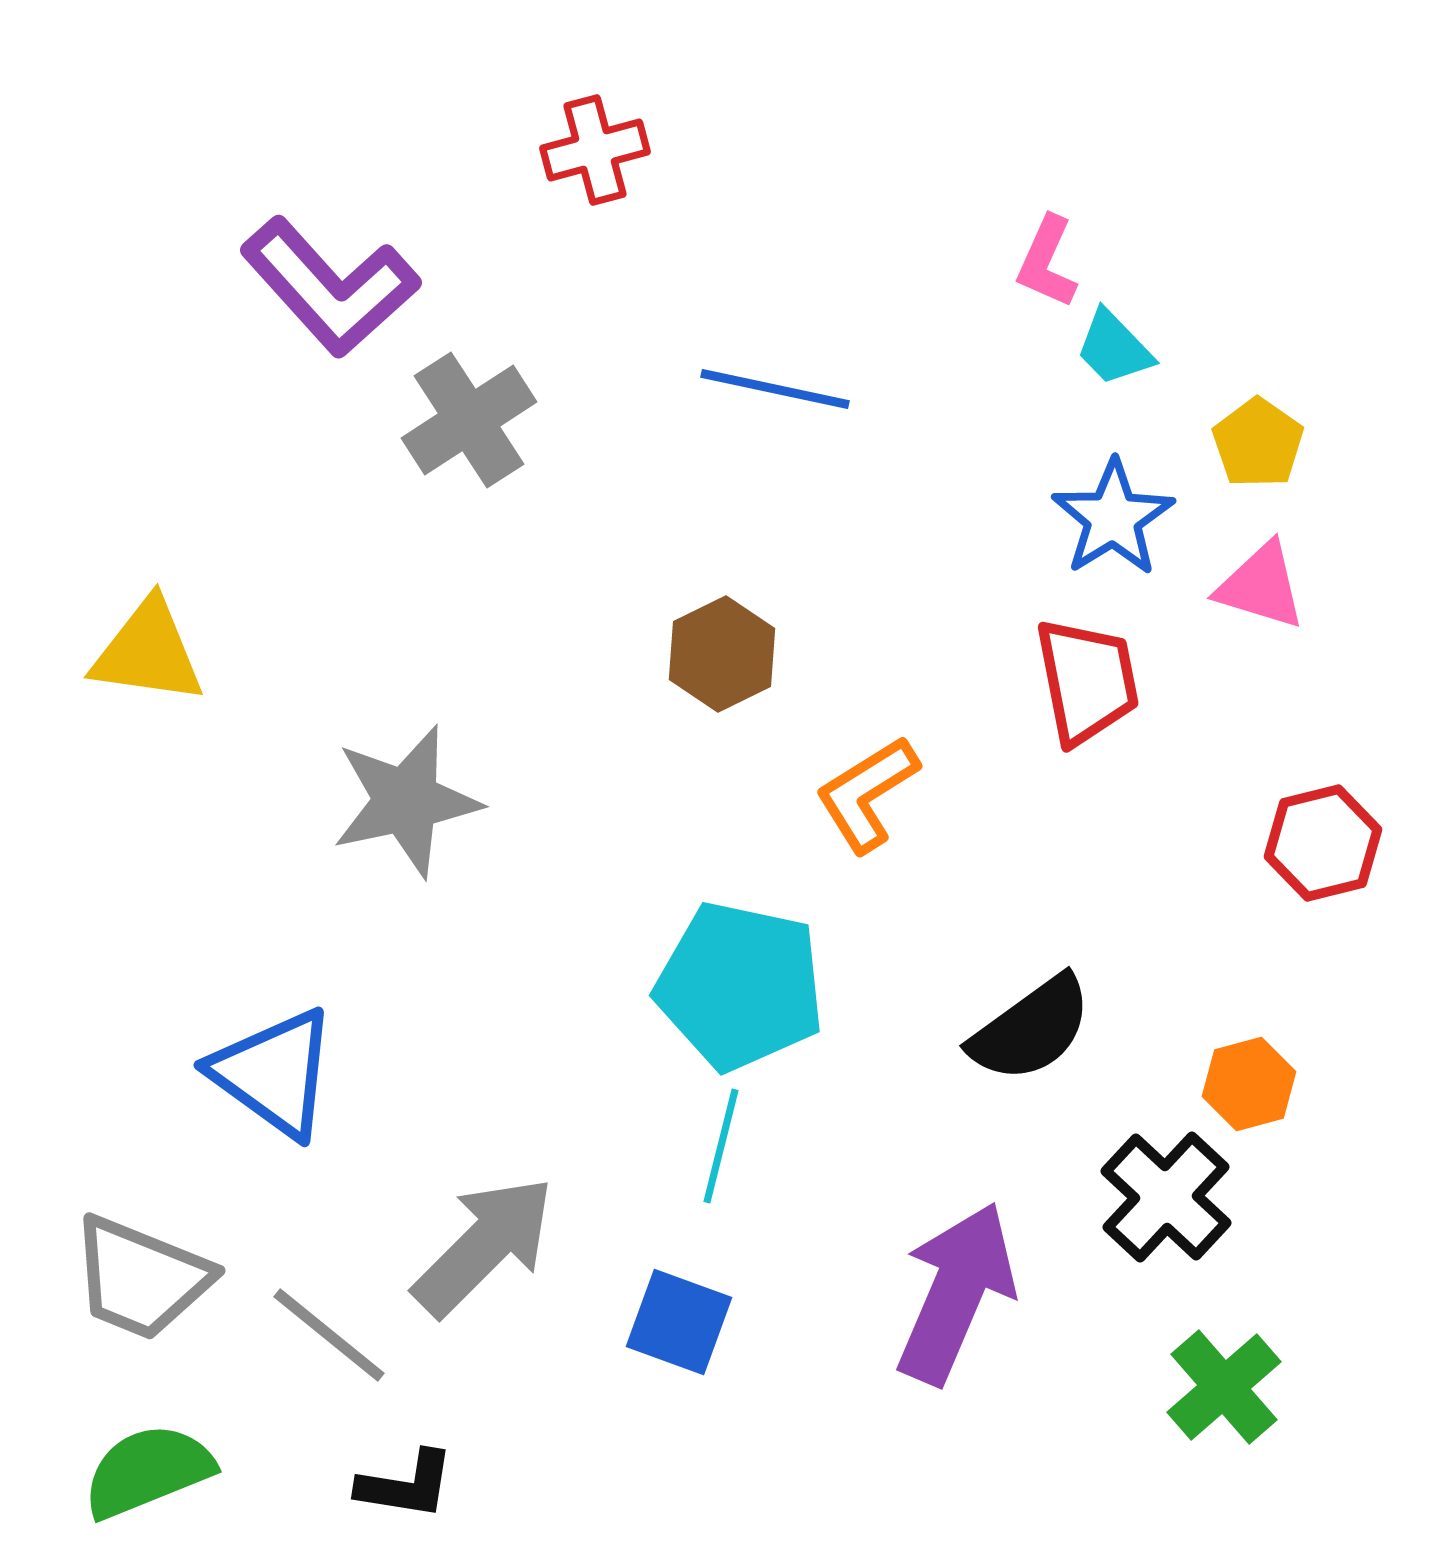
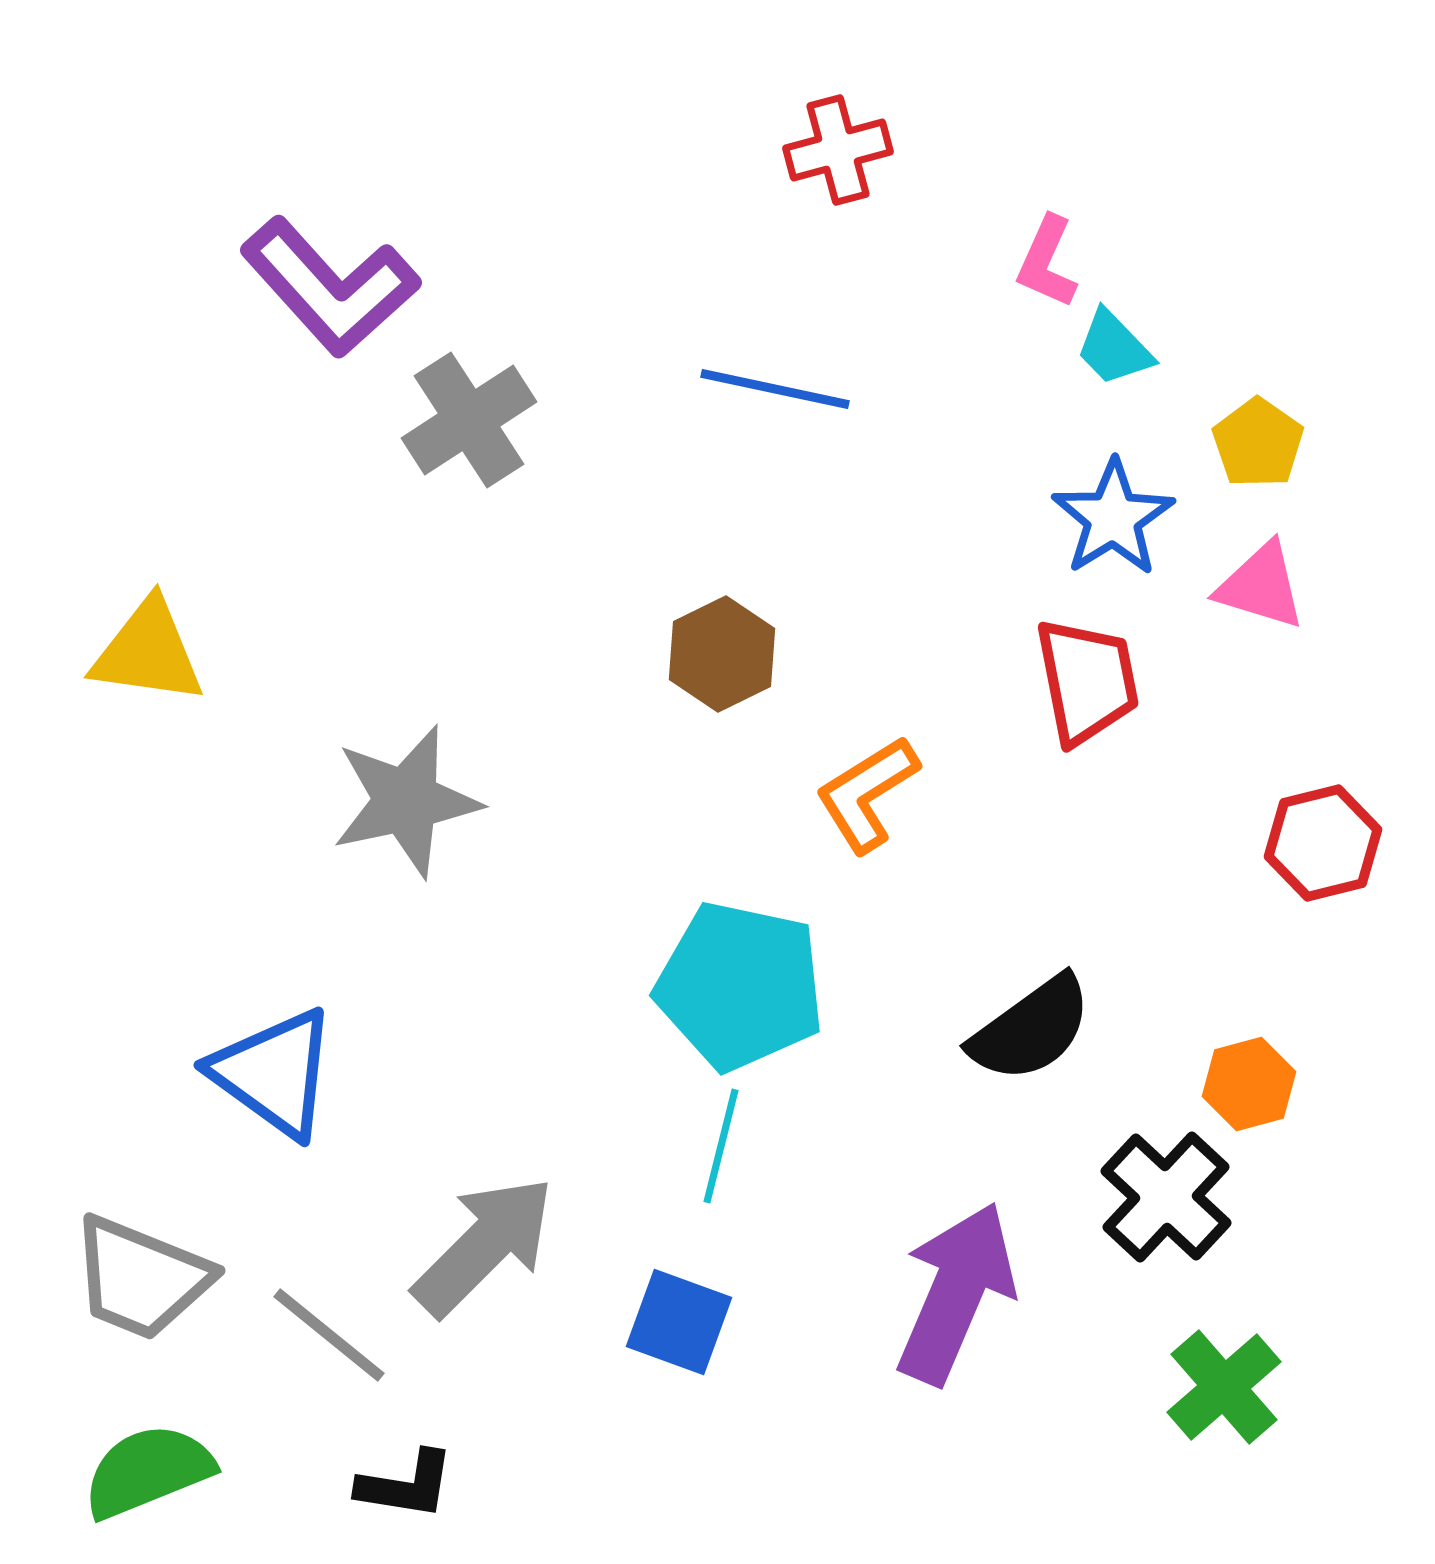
red cross: moved 243 px right
